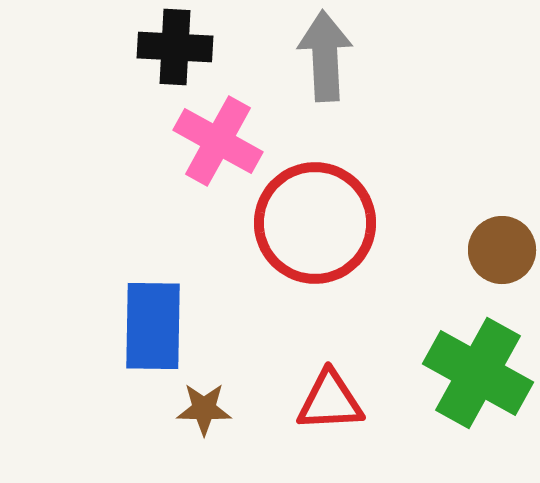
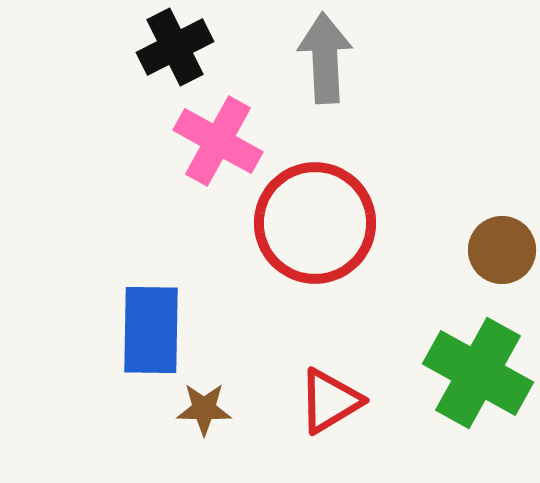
black cross: rotated 30 degrees counterclockwise
gray arrow: moved 2 px down
blue rectangle: moved 2 px left, 4 px down
red triangle: rotated 28 degrees counterclockwise
